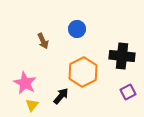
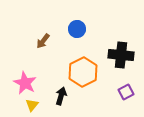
brown arrow: rotated 63 degrees clockwise
black cross: moved 1 px left, 1 px up
purple square: moved 2 px left
black arrow: rotated 24 degrees counterclockwise
